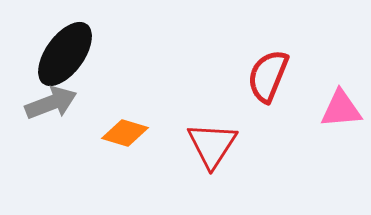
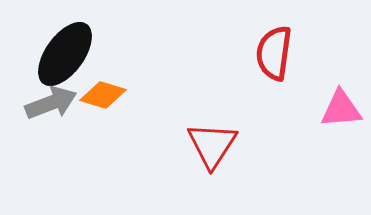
red semicircle: moved 6 px right, 23 px up; rotated 14 degrees counterclockwise
orange diamond: moved 22 px left, 38 px up
